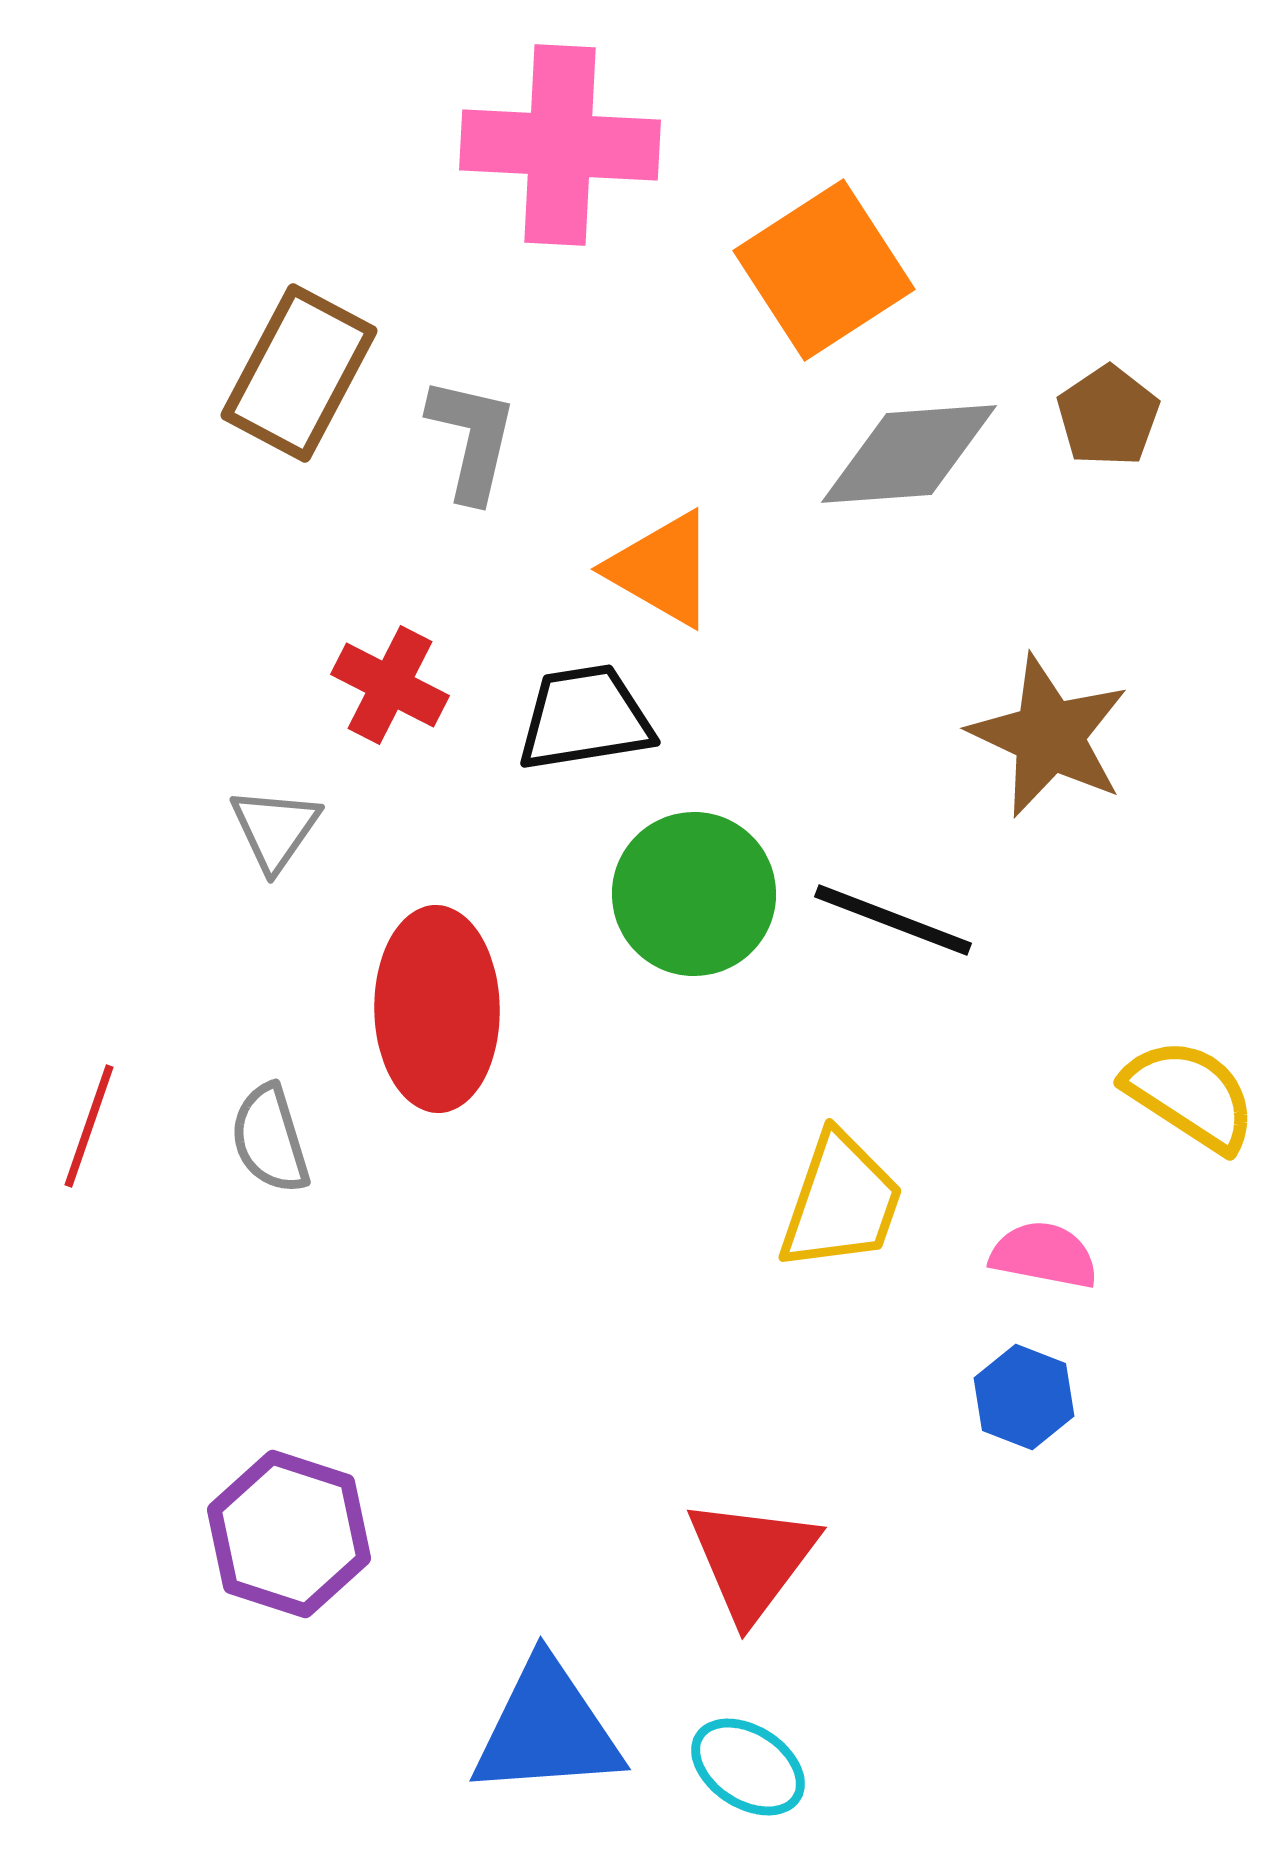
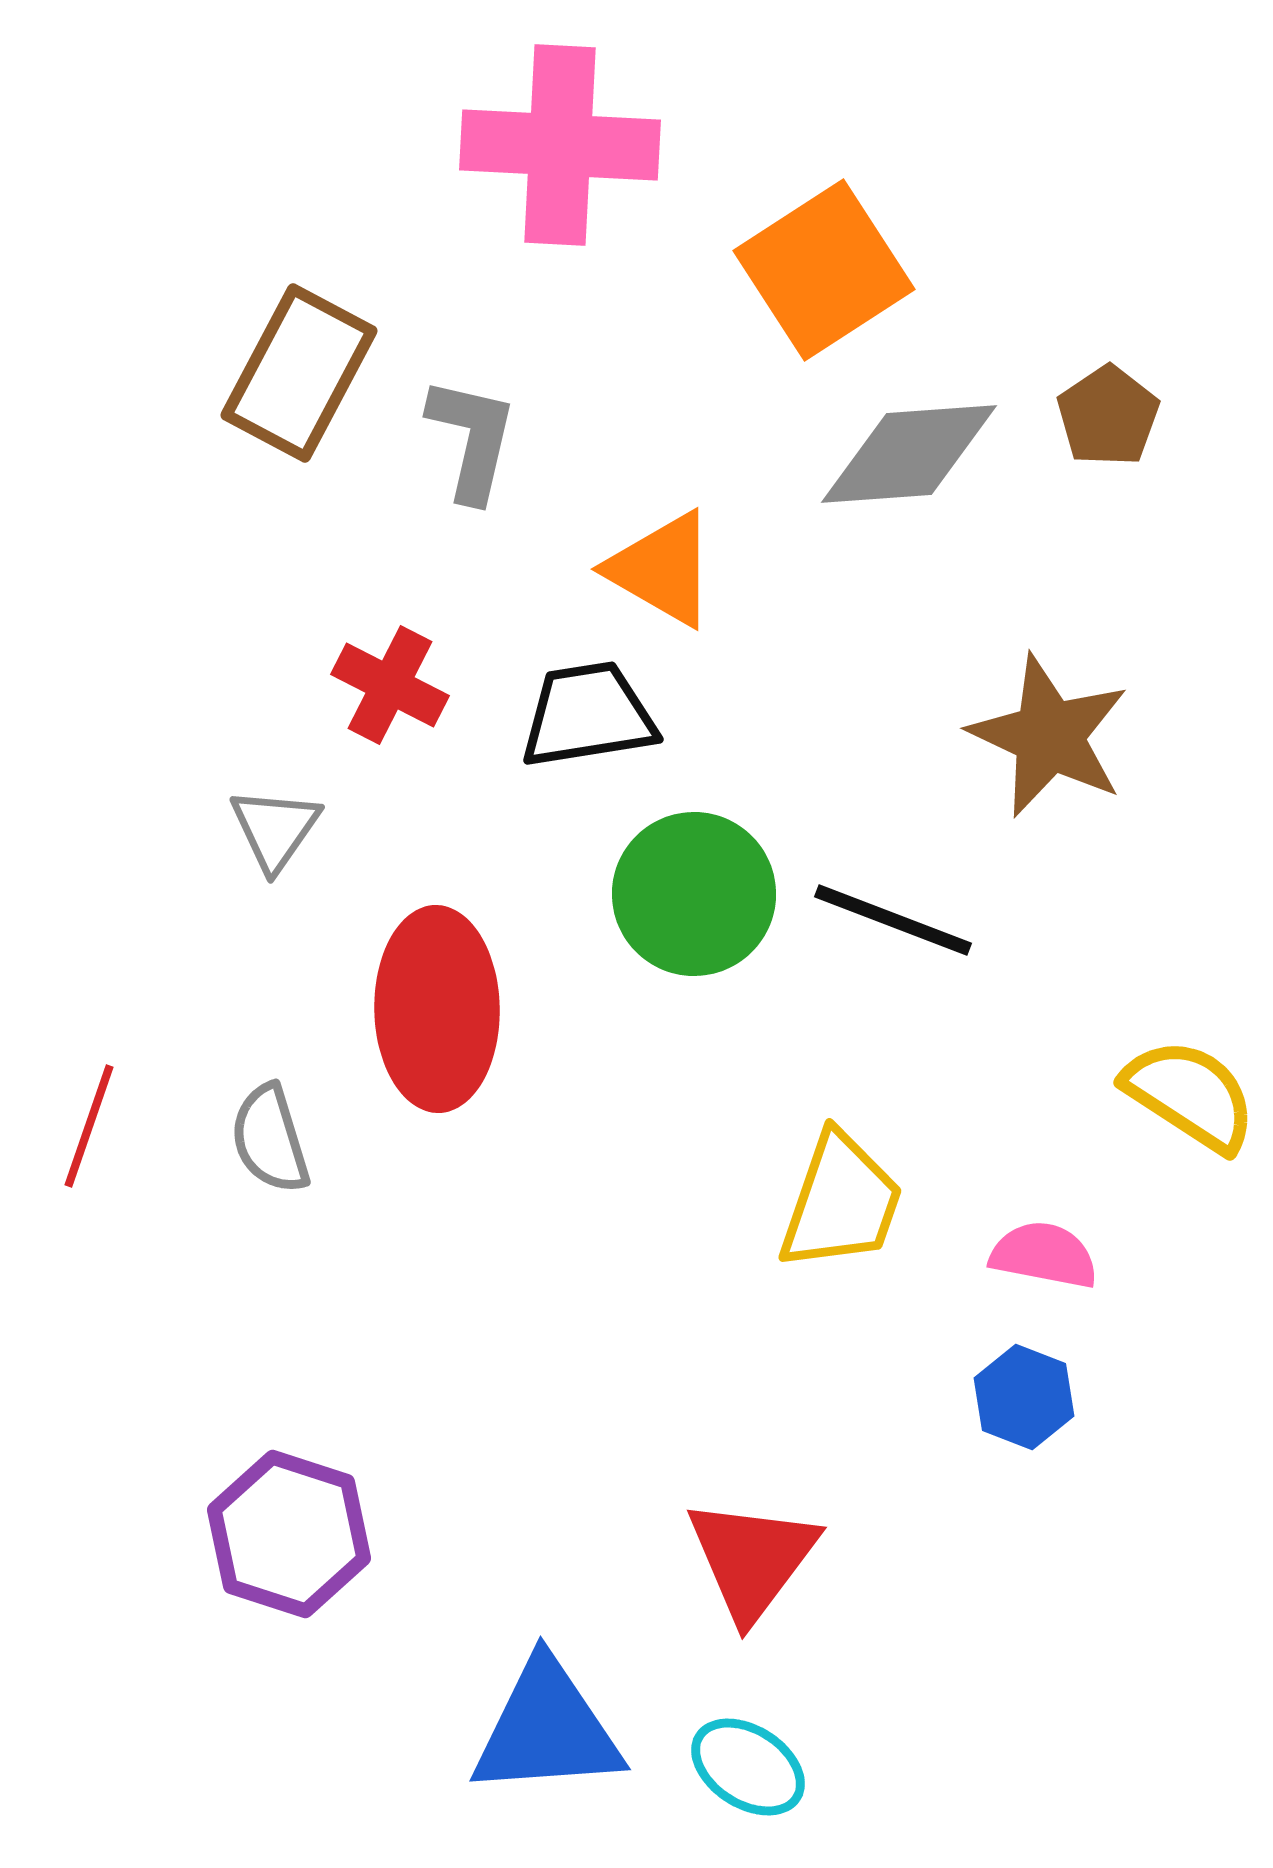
black trapezoid: moved 3 px right, 3 px up
